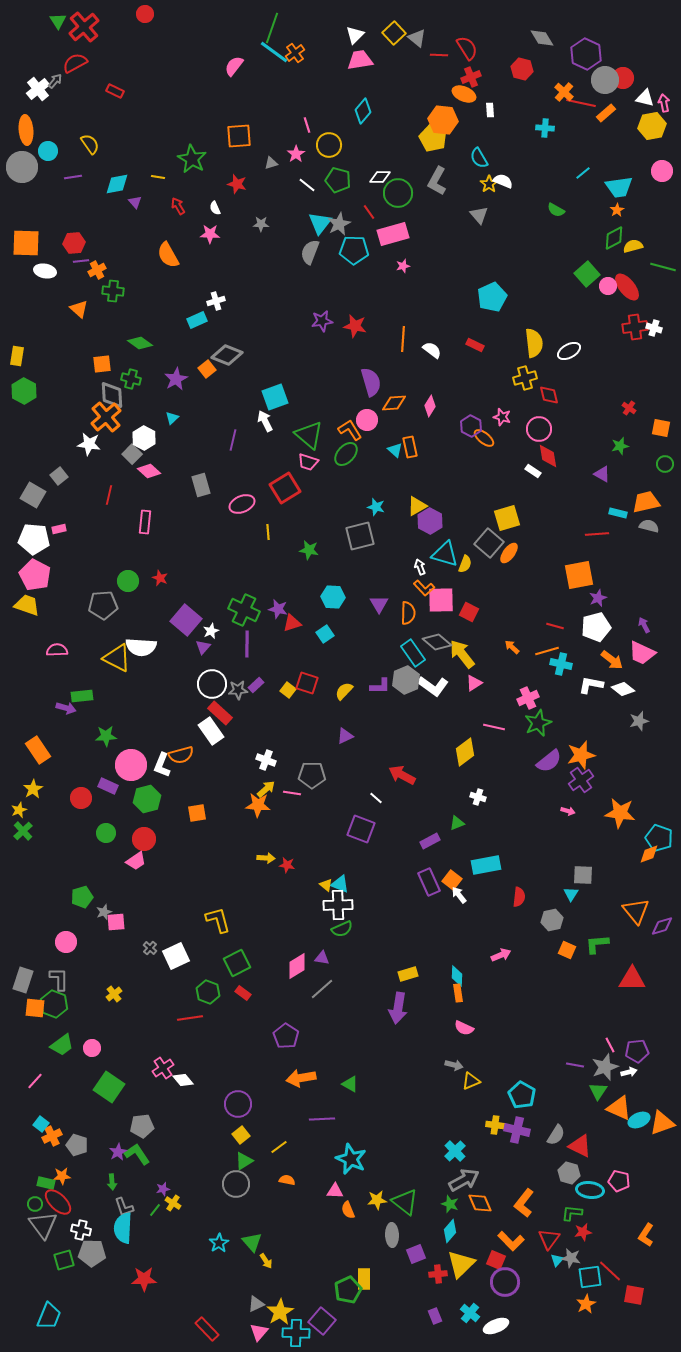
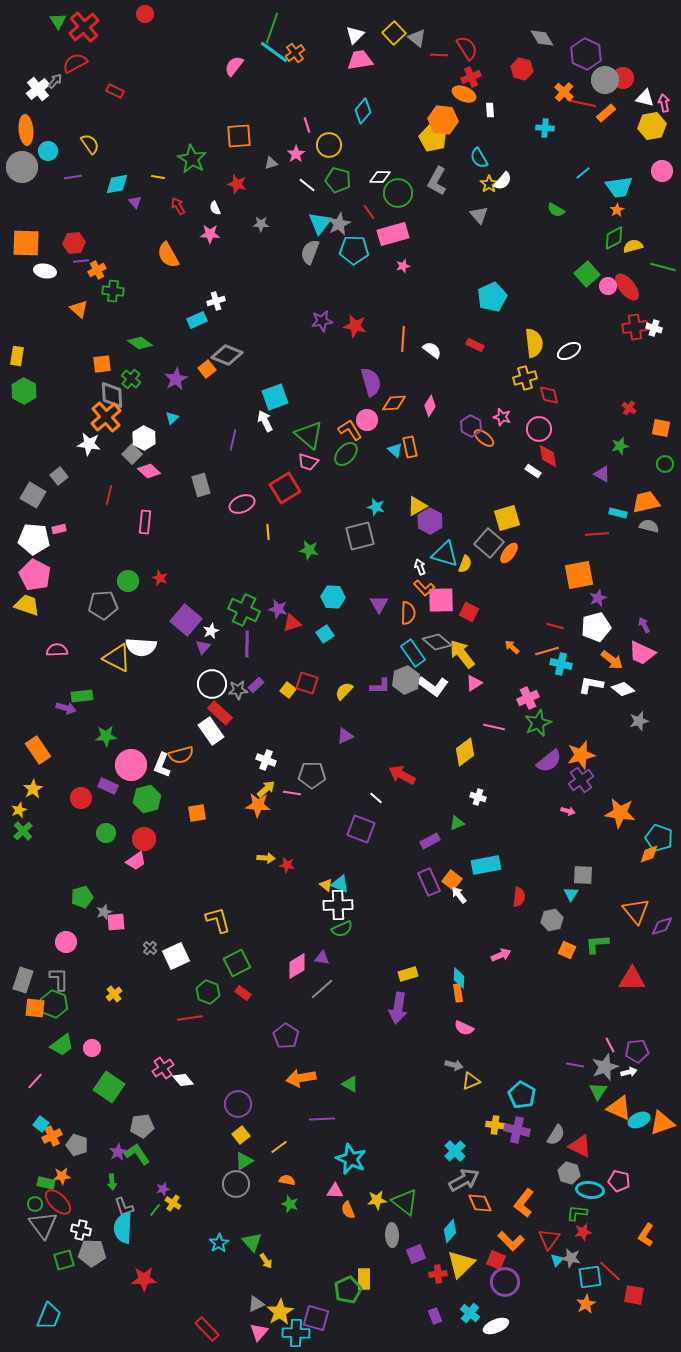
white semicircle at (503, 181): rotated 108 degrees clockwise
green cross at (131, 379): rotated 24 degrees clockwise
cyan diamond at (457, 976): moved 2 px right, 2 px down
green star at (450, 1204): moved 160 px left
green L-shape at (572, 1213): moved 5 px right
purple square at (322, 1321): moved 6 px left, 3 px up; rotated 24 degrees counterclockwise
